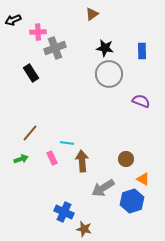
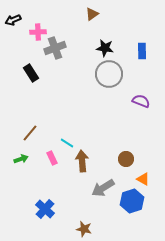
cyan line: rotated 24 degrees clockwise
blue cross: moved 19 px left, 3 px up; rotated 18 degrees clockwise
